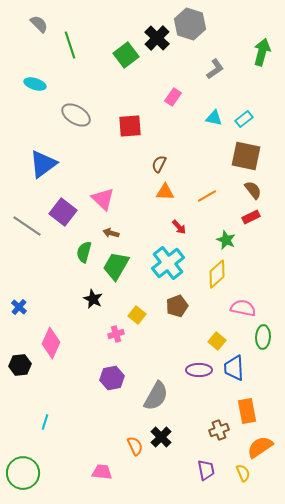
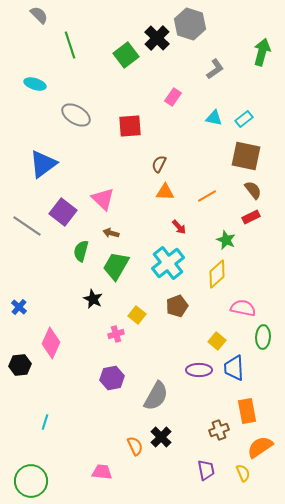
gray semicircle at (39, 24): moved 9 px up
green semicircle at (84, 252): moved 3 px left, 1 px up
green circle at (23, 473): moved 8 px right, 8 px down
